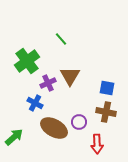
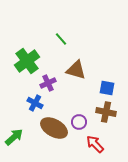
brown triangle: moved 6 px right, 6 px up; rotated 45 degrees counterclockwise
red arrow: moved 2 px left; rotated 138 degrees clockwise
